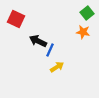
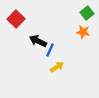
red square: rotated 18 degrees clockwise
